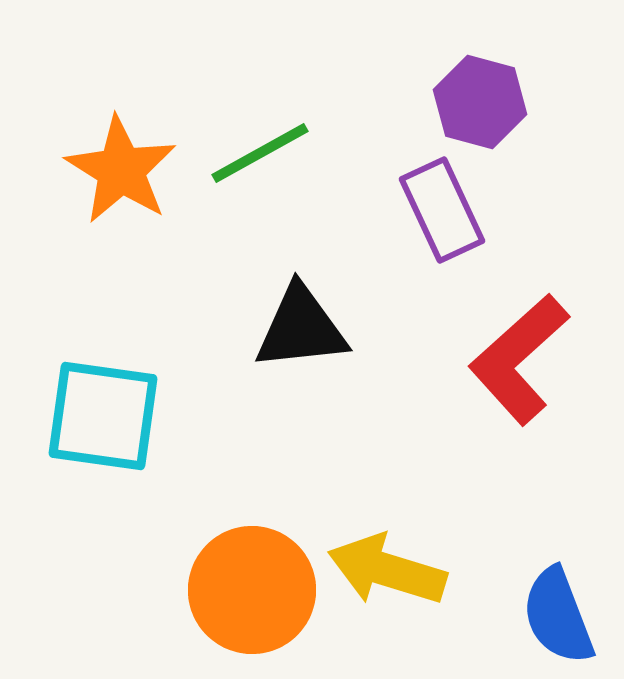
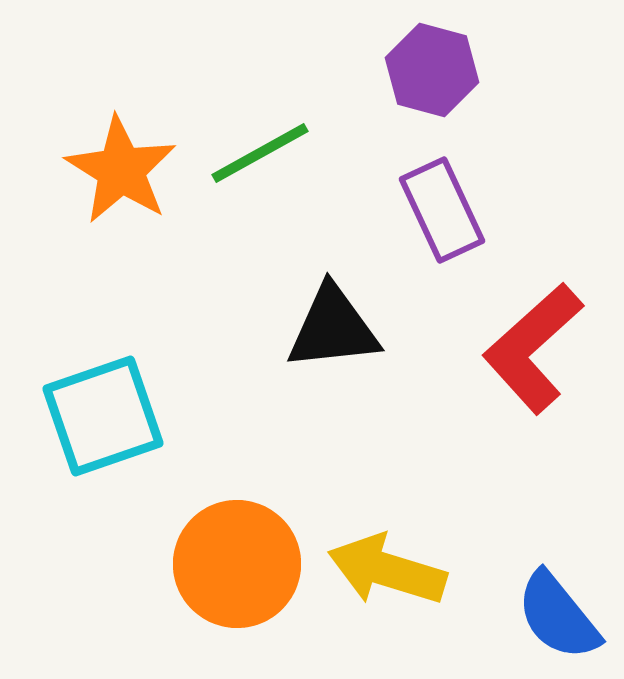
purple hexagon: moved 48 px left, 32 px up
black triangle: moved 32 px right
red L-shape: moved 14 px right, 11 px up
cyan square: rotated 27 degrees counterclockwise
orange circle: moved 15 px left, 26 px up
blue semicircle: rotated 18 degrees counterclockwise
